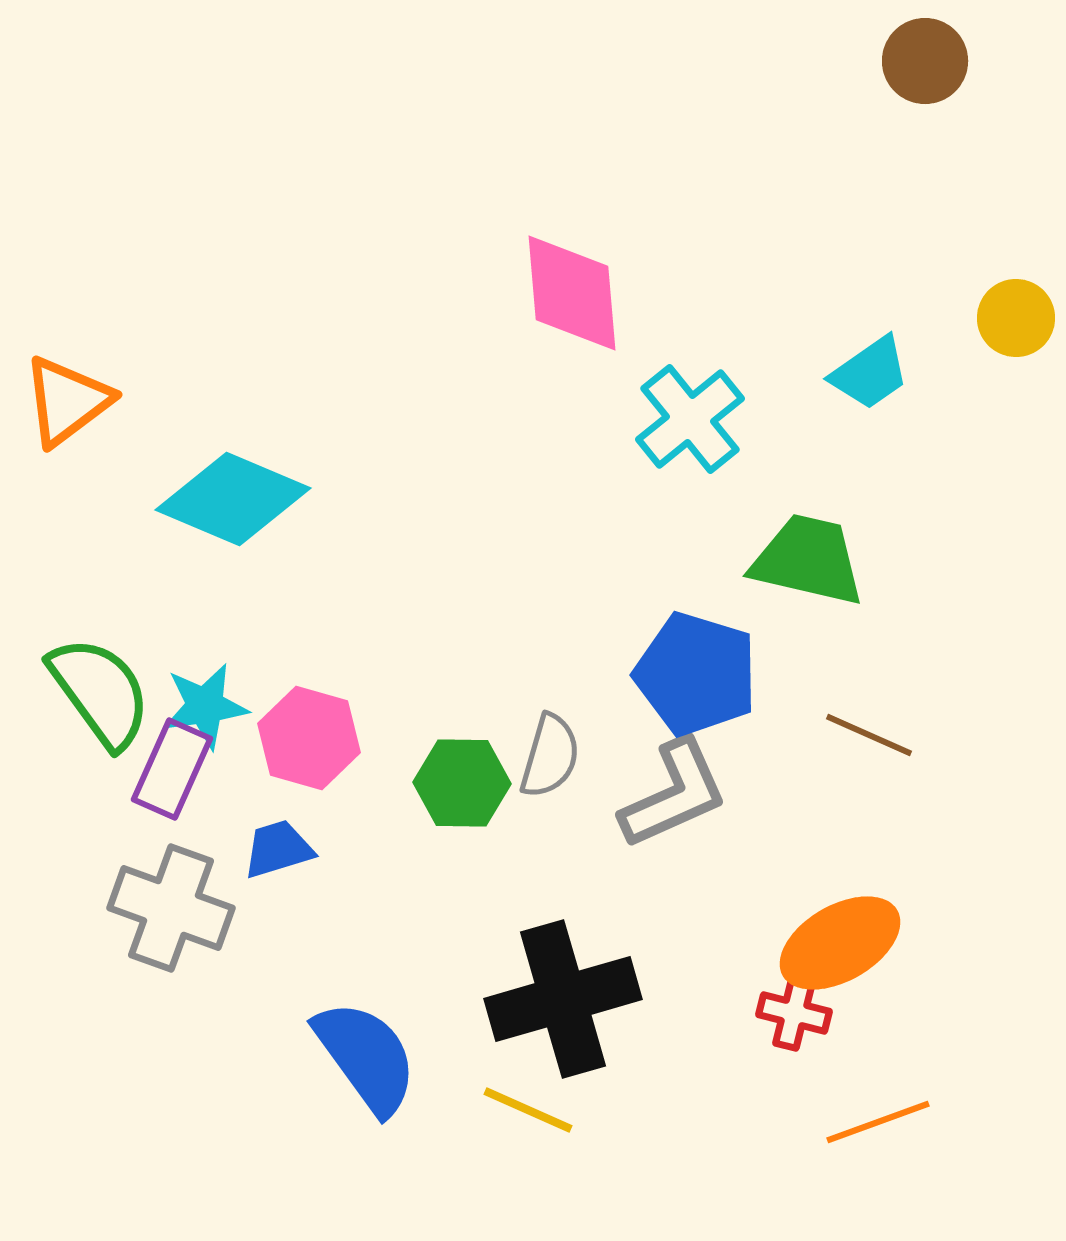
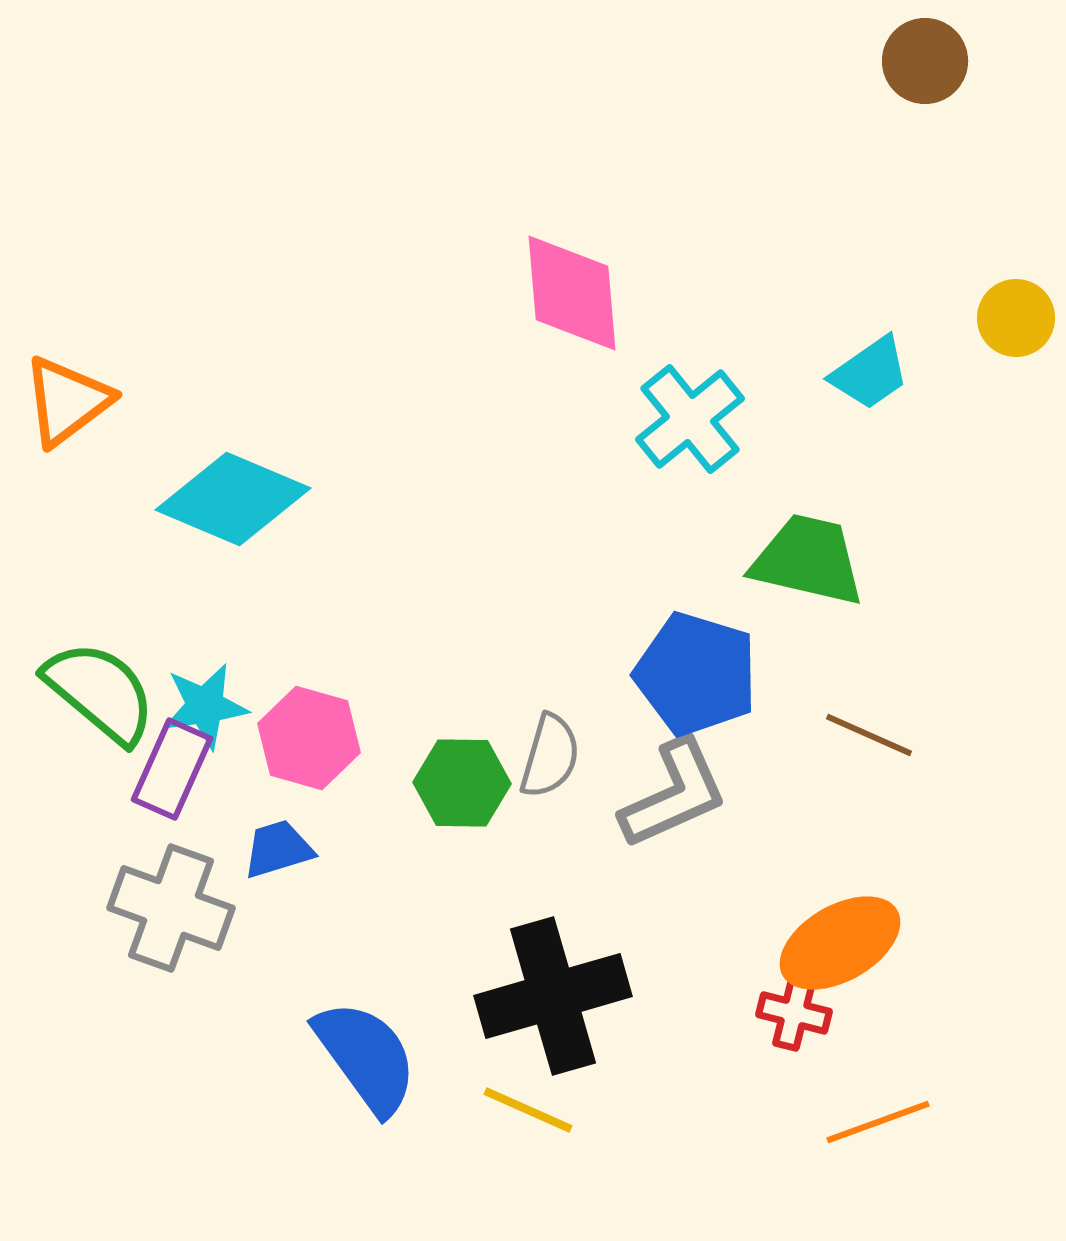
green semicircle: rotated 14 degrees counterclockwise
black cross: moved 10 px left, 3 px up
